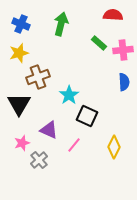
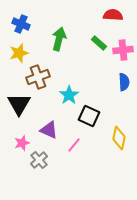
green arrow: moved 2 px left, 15 px down
black square: moved 2 px right
yellow diamond: moved 5 px right, 9 px up; rotated 15 degrees counterclockwise
